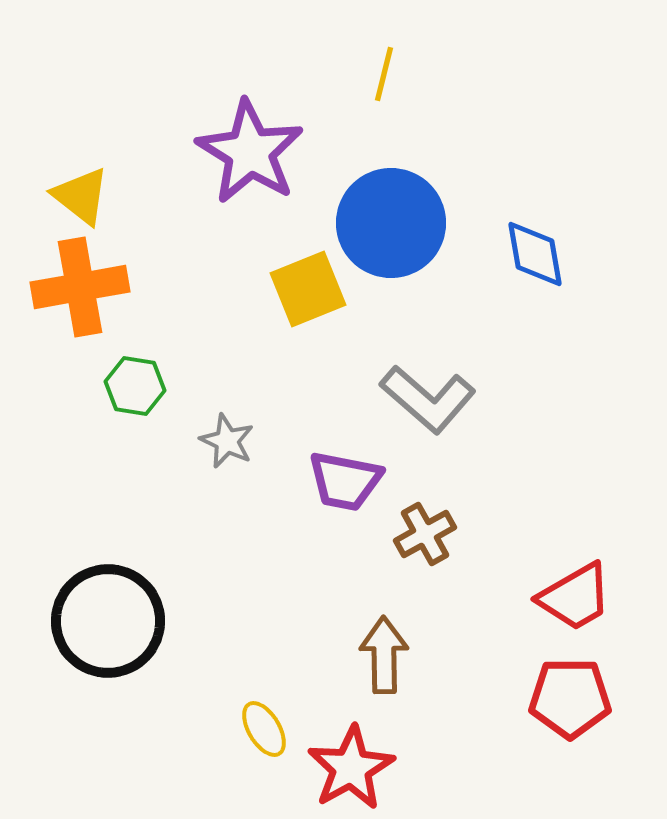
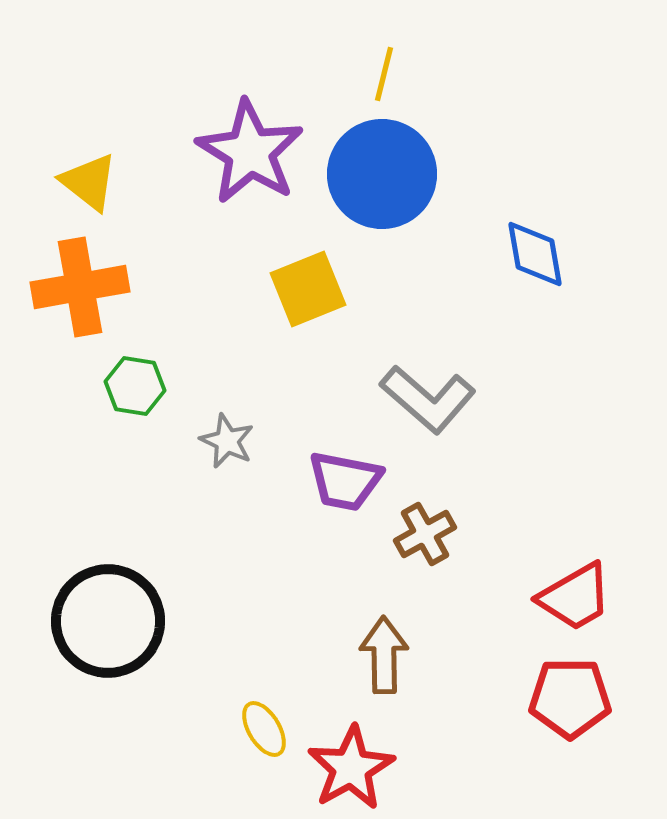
yellow triangle: moved 8 px right, 14 px up
blue circle: moved 9 px left, 49 px up
